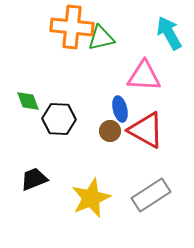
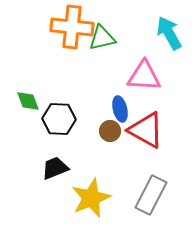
green triangle: moved 1 px right
black trapezoid: moved 21 px right, 11 px up
gray rectangle: rotated 30 degrees counterclockwise
